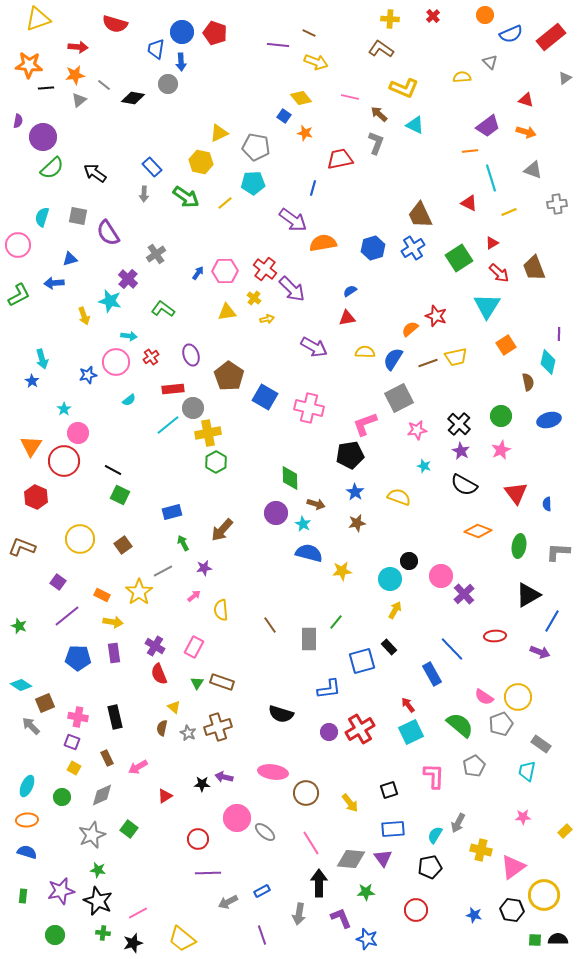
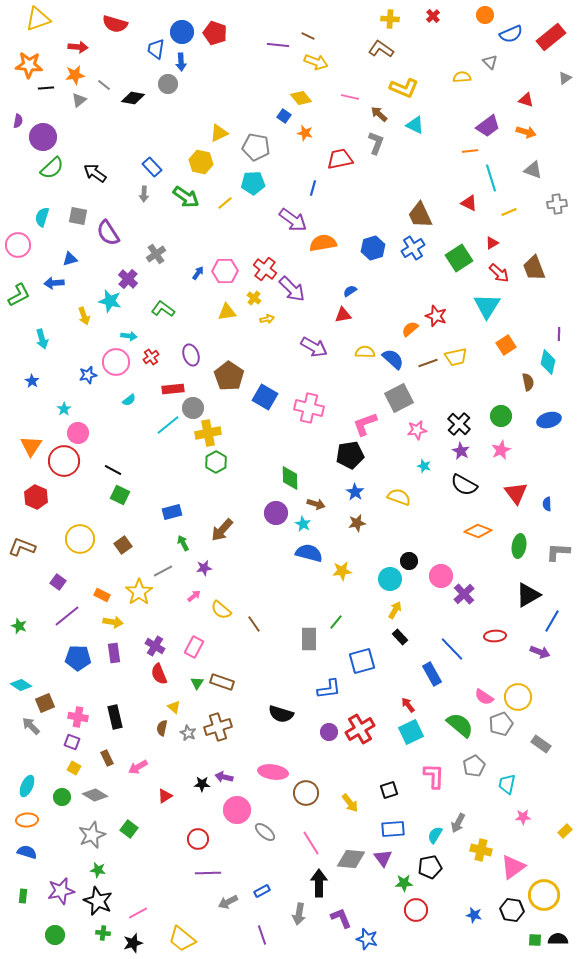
brown line at (309, 33): moved 1 px left, 3 px down
red triangle at (347, 318): moved 4 px left, 3 px up
cyan arrow at (42, 359): moved 20 px up
blue semicircle at (393, 359): rotated 100 degrees clockwise
yellow semicircle at (221, 610): rotated 45 degrees counterclockwise
brown line at (270, 625): moved 16 px left, 1 px up
black rectangle at (389, 647): moved 11 px right, 10 px up
cyan trapezoid at (527, 771): moved 20 px left, 13 px down
gray diamond at (102, 795): moved 7 px left; rotated 55 degrees clockwise
pink circle at (237, 818): moved 8 px up
green star at (366, 892): moved 38 px right, 9 px up
